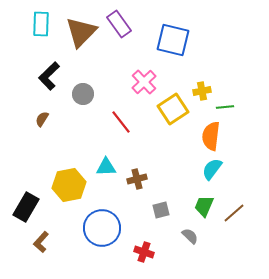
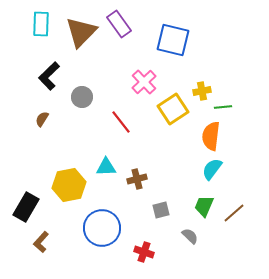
gray circle: moved 1 px left, 3 px down
green line: moved 2 px left
